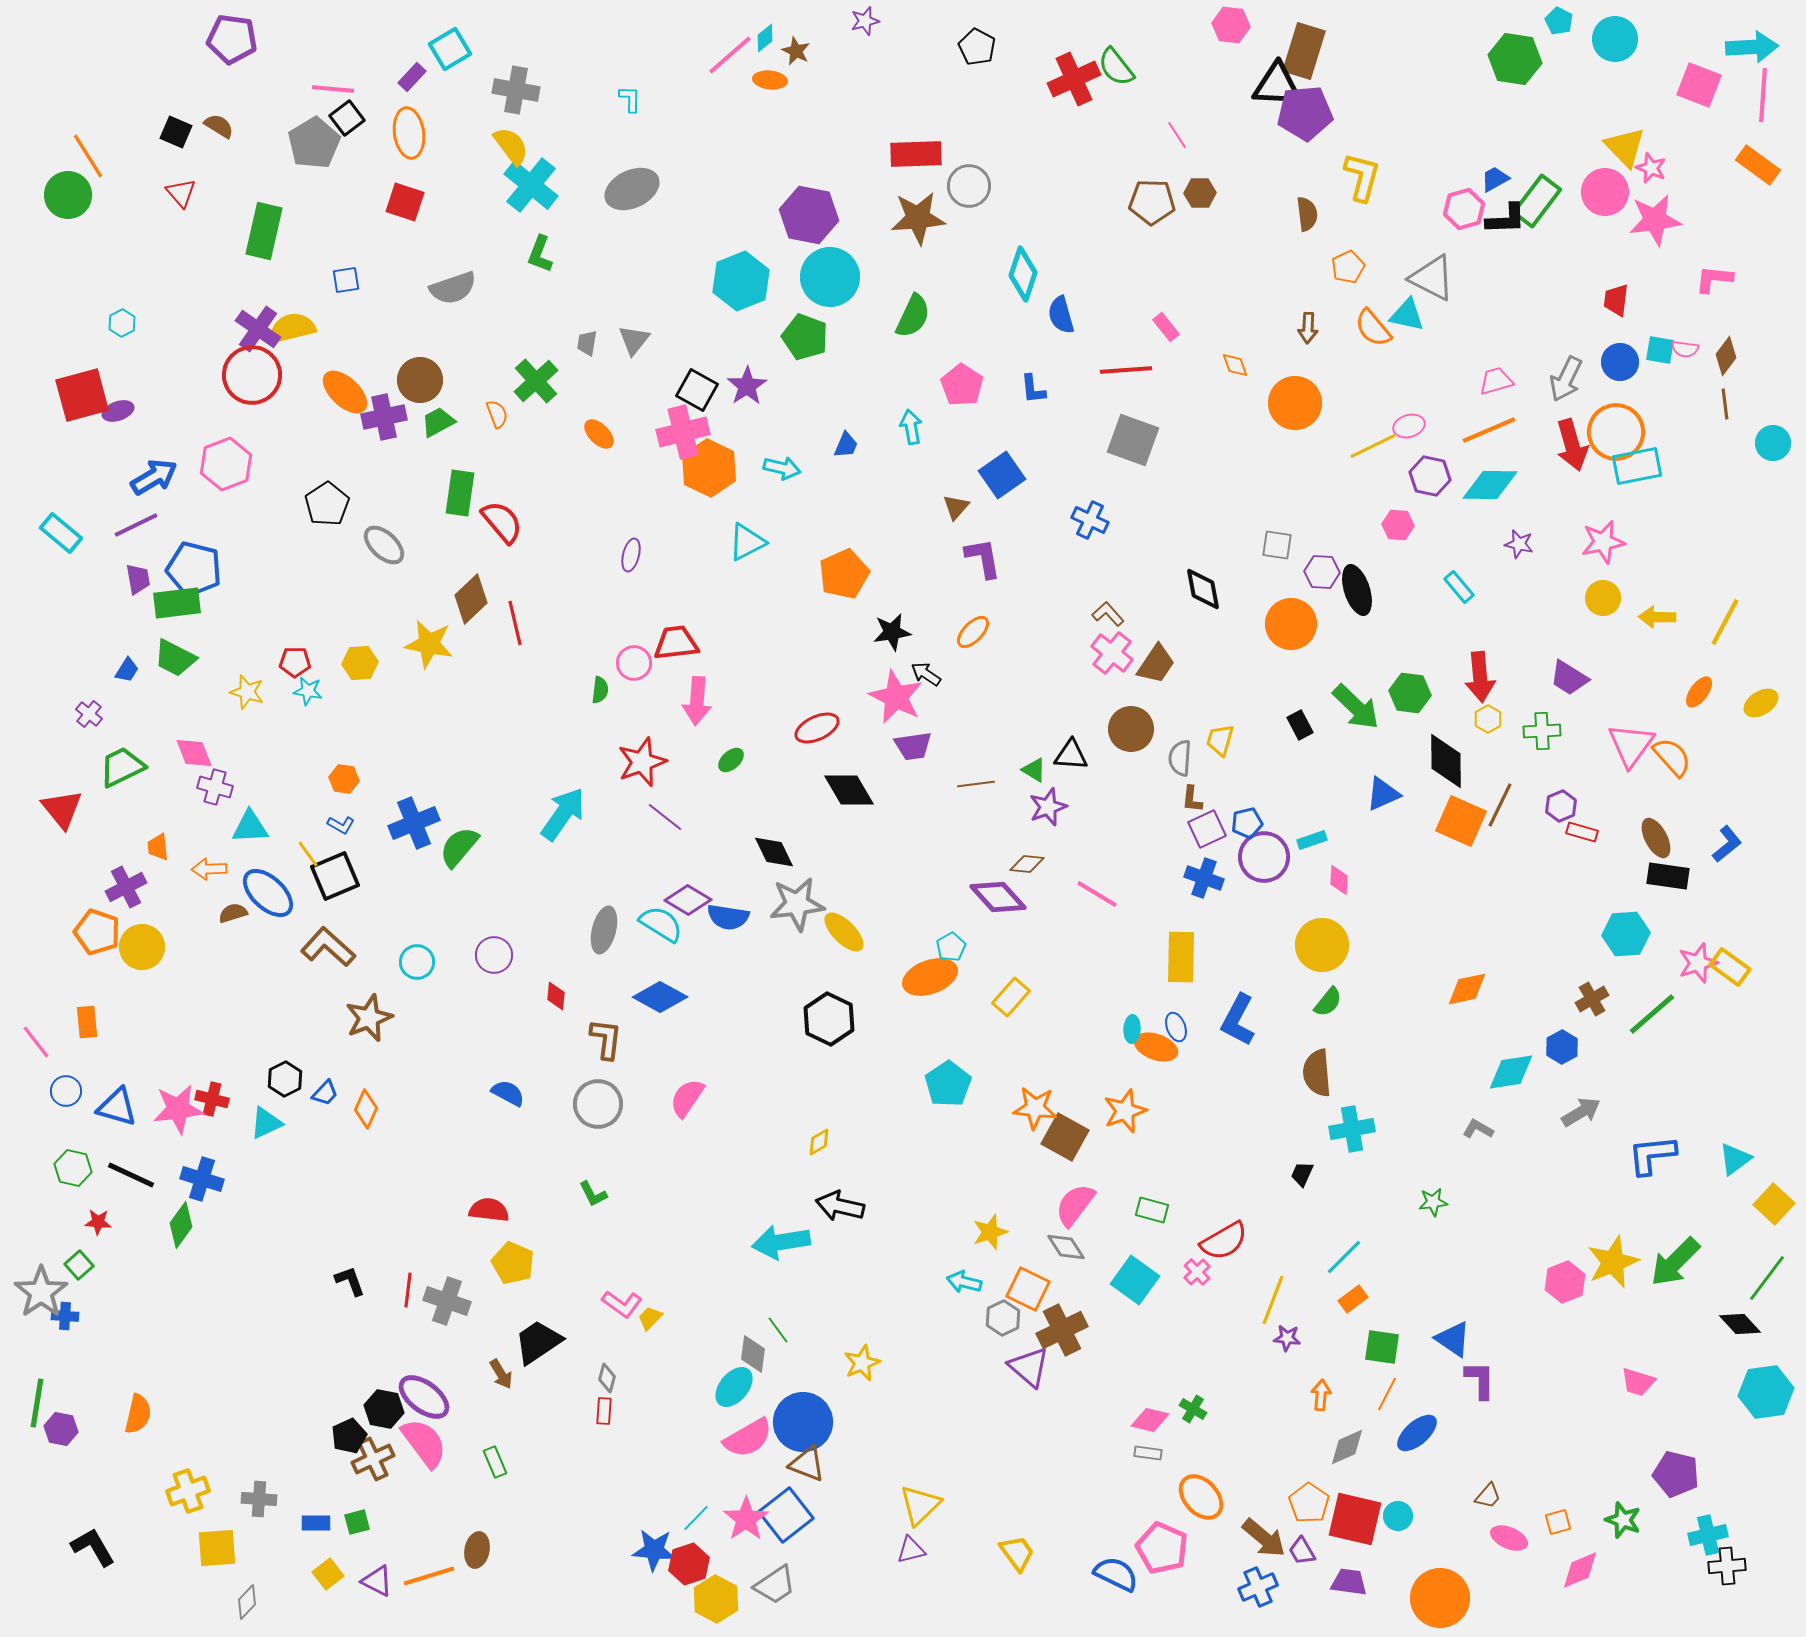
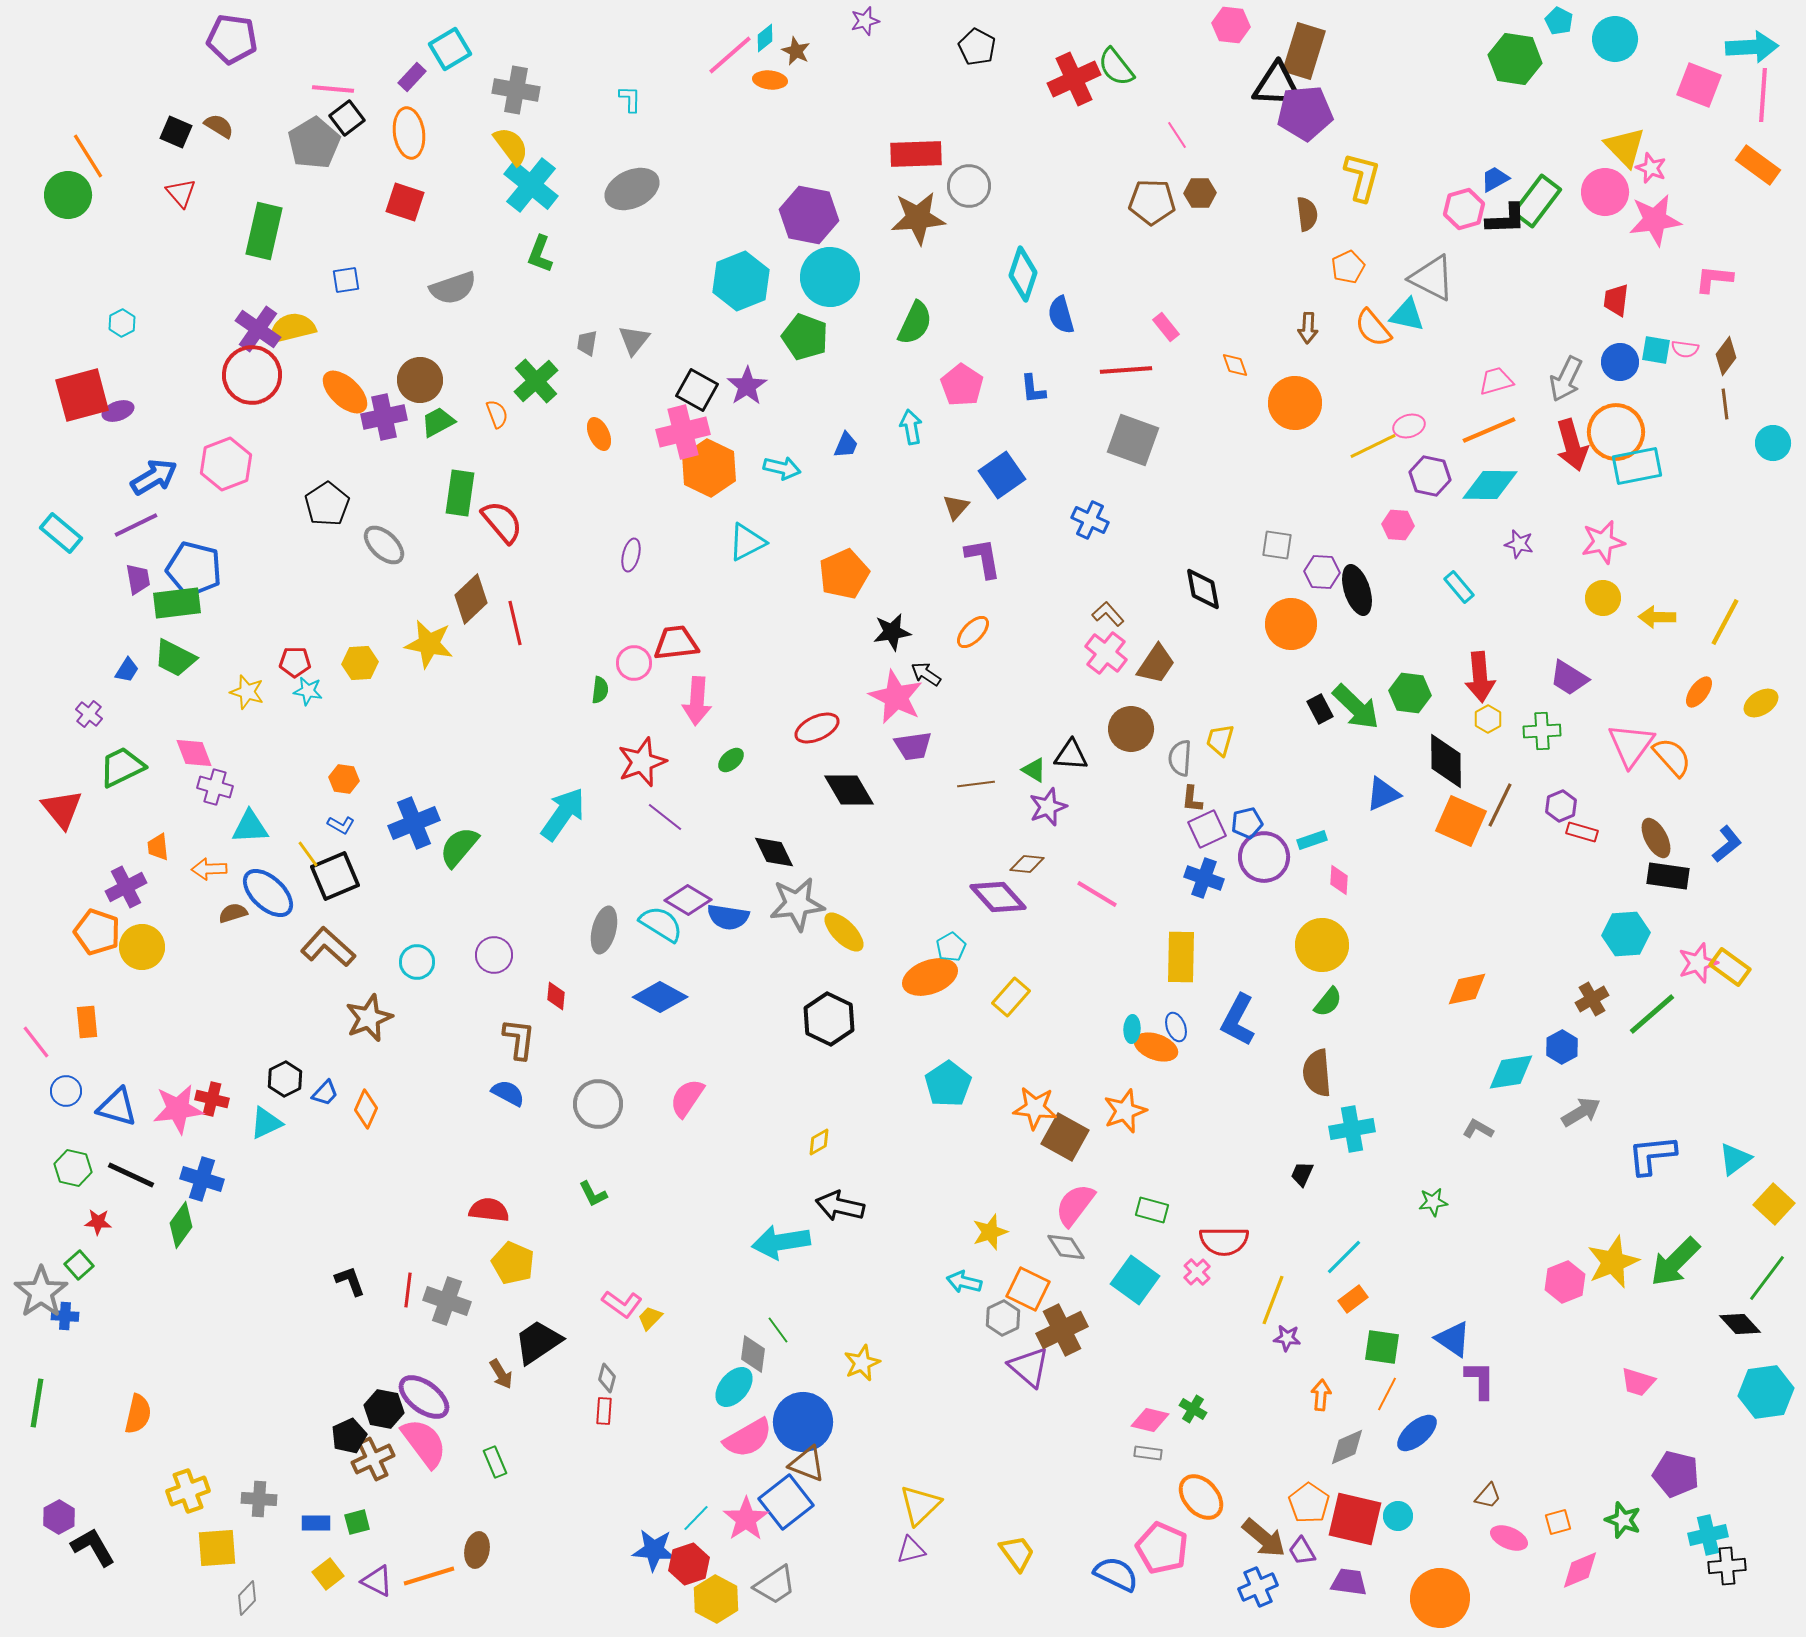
green semicircle at (913, 316): moved 2 px right, 7 px down
cyan square at (1660, 350): moved 4 px left
orange ellipse at (599, 434): rotated 20 degrees clockwise
pink cross at (1112, 653): moved 6 px left
black rectangle at (1300, 725): moved 20 px right, 16 px up
brown L-shape at (606, 1039): moved 87 px left
red semicircle at (1224, 1241): rotated 30 degrees clockwise
purple hexagon at (61, 1429): moved 2 px left, 88 px down; rotated 20 degrees clockwise
blue square at (786, 1515): moved 13 px up
gray diamond at (247, 1602): moved 4 px up
